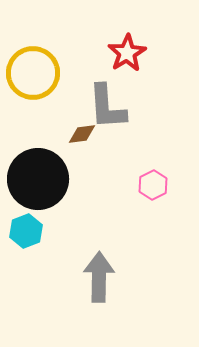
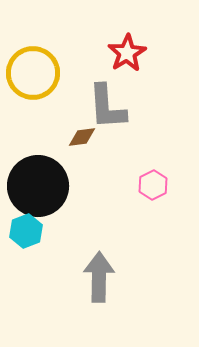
brown diamond: moved 3 px down
black circle: moved 7 px down
